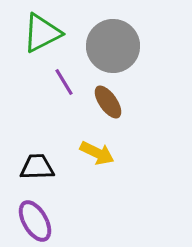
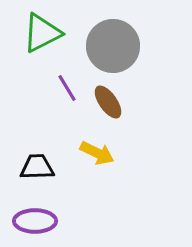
purple line: moved 3 px right, 6 px down
purple ellipse: rotated 60 degrees counterclockwise
